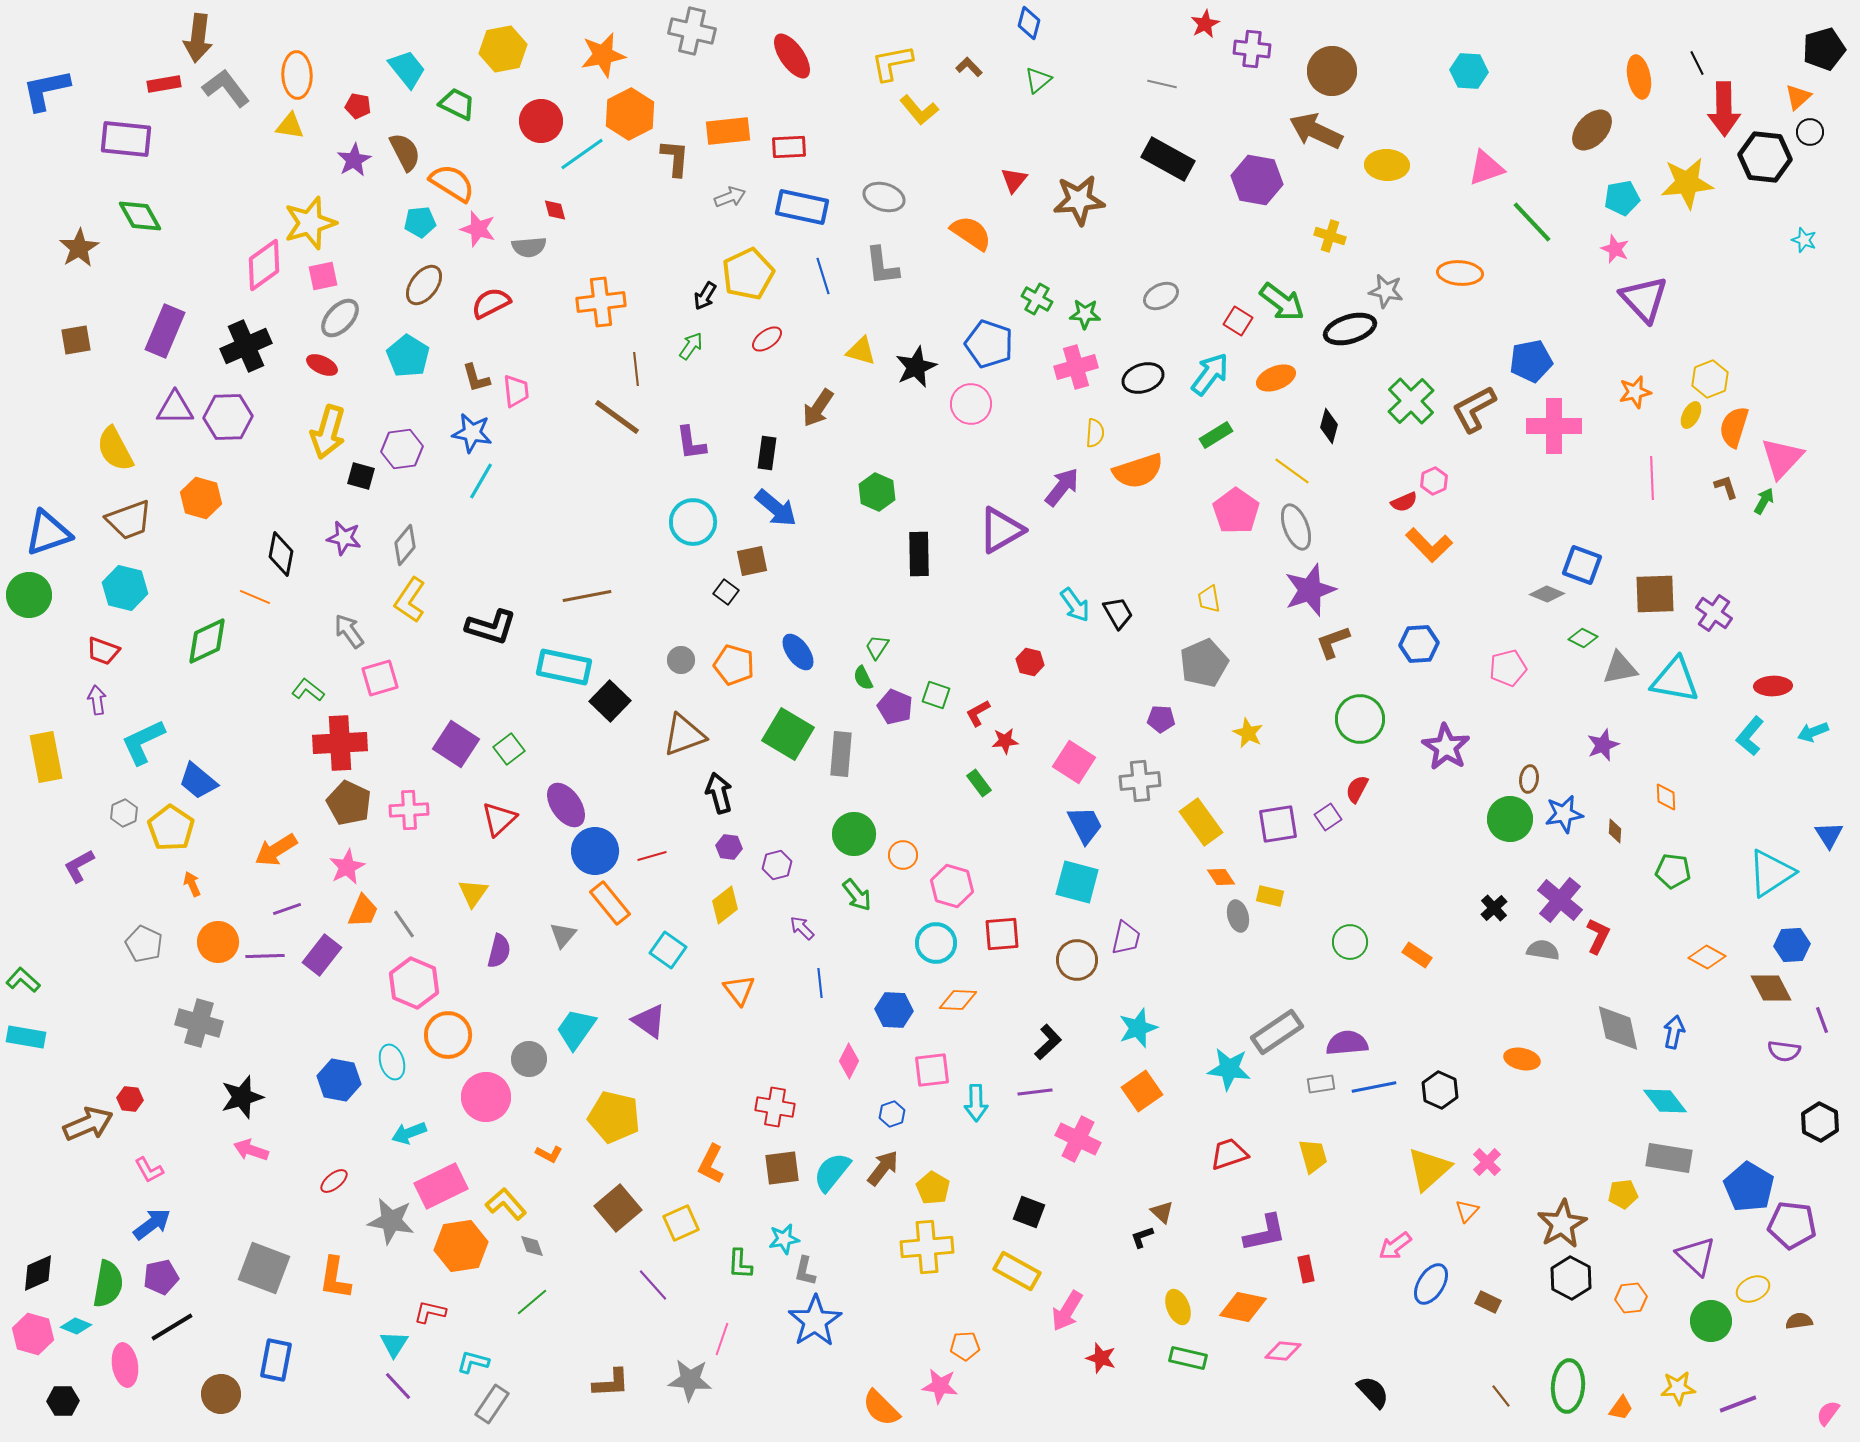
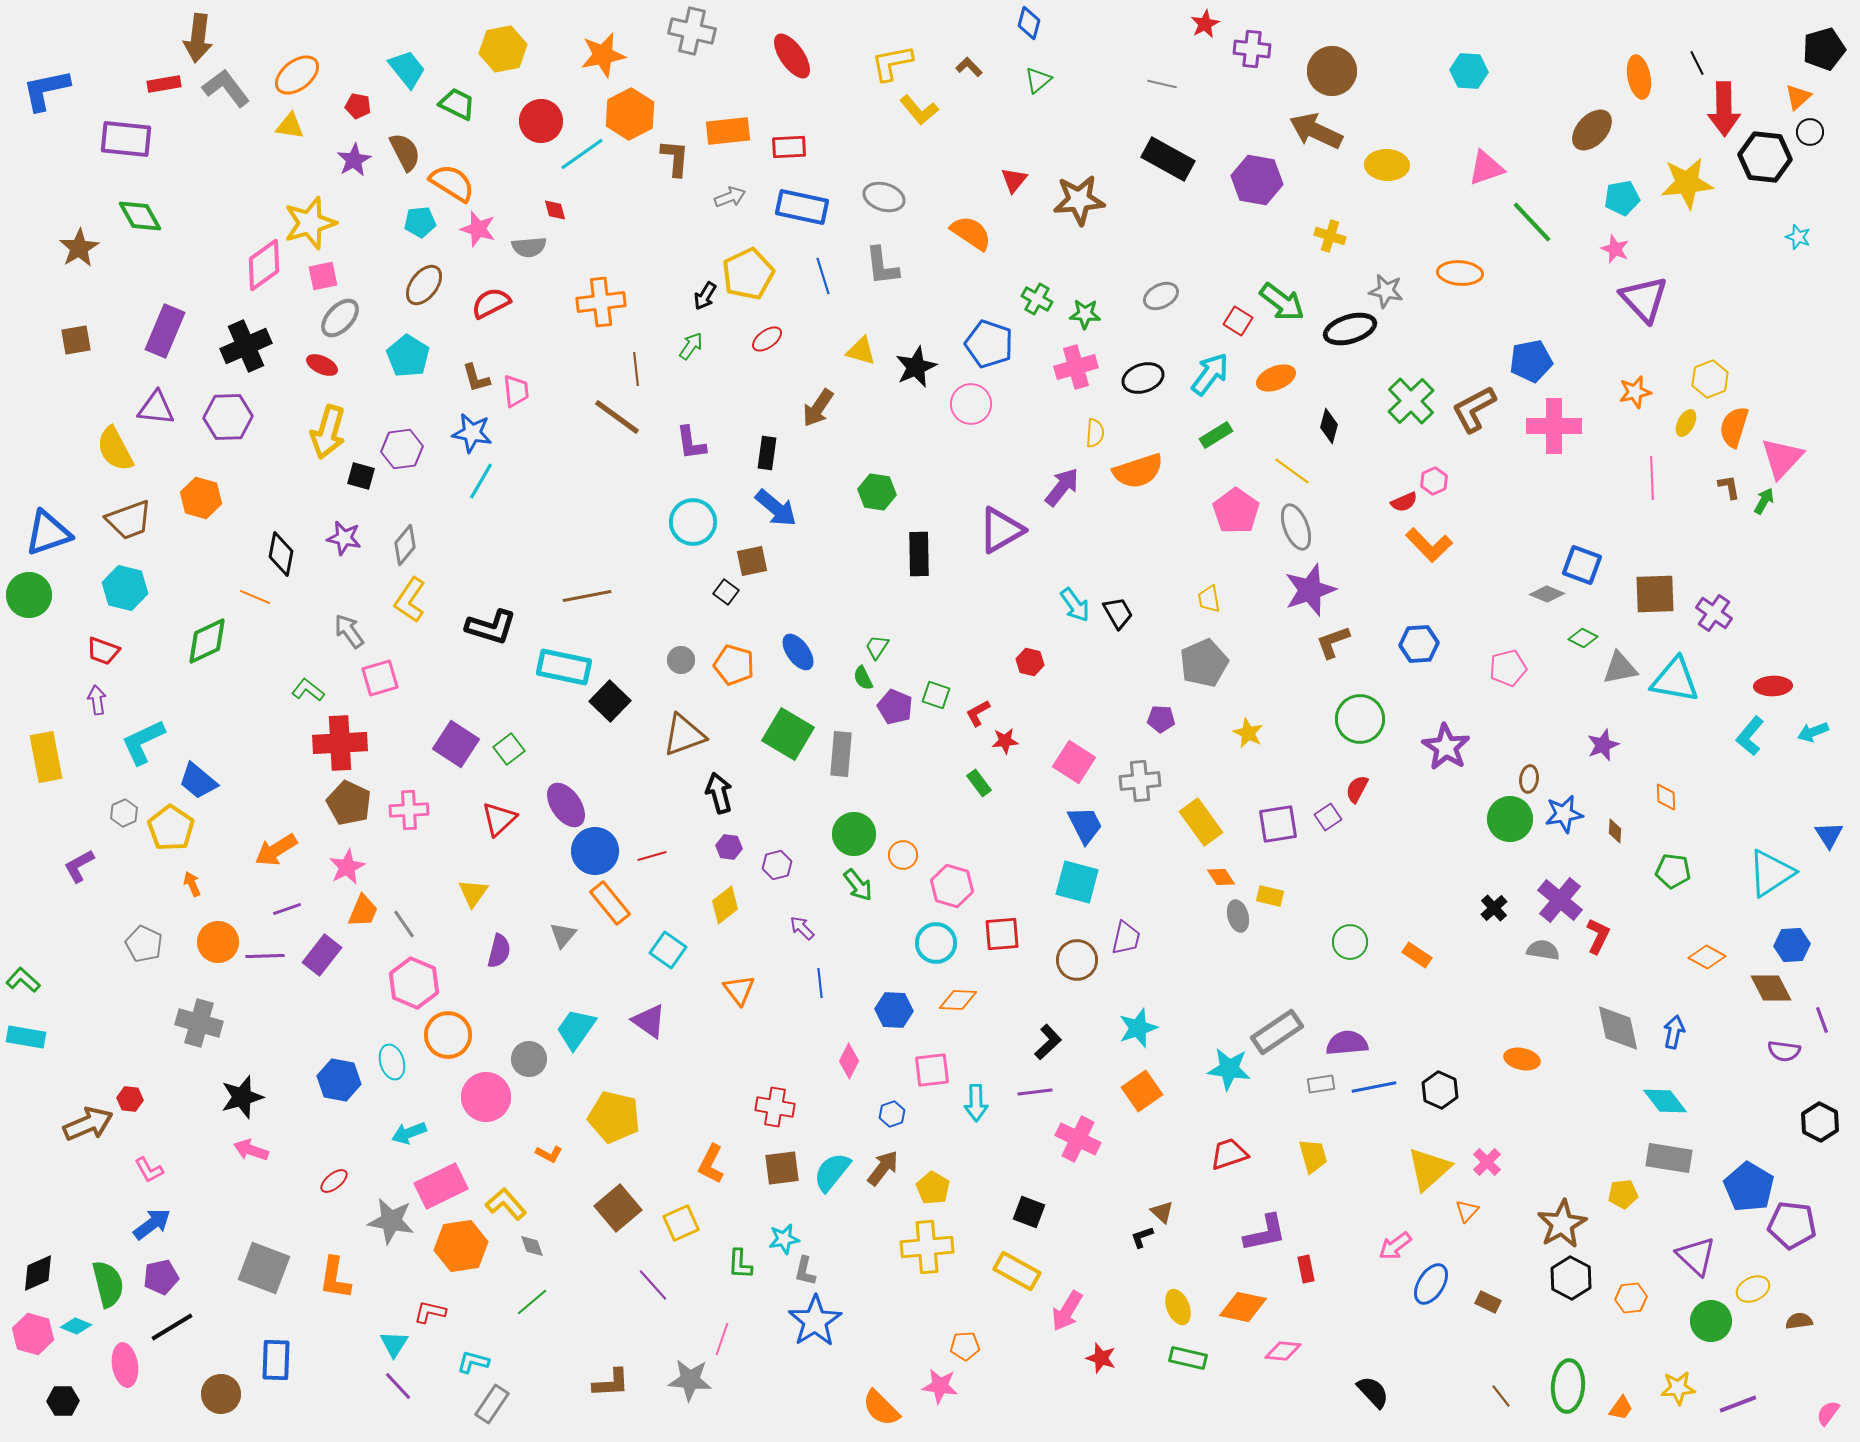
orange ellipse at (297, 75): rotated 54 degrees clockwise
cyan star at (1804, 240): moved 6 px left, 3 px up
purple triangle at (175, 408): moved 19 px left; rotated 6 degrees clockwise
yellow ellipse at (1691, 415): moved 5 px left, 8 px down
brown L-shape at (1726, 487): moved 3 px right; rotated 8 degrees clockwise
green hexagon at (877, 492): rotated 15 degrees counterclockwise
green arrow at (857, 895): moved 1 px right, 10 px up
green semicircle at (108, 1284): rotated 24 degrees counterclockwise
blue rectangle at (276, 1360): rotated 9 degrees counterclockwise
